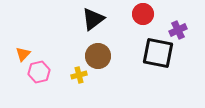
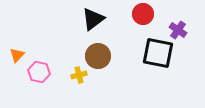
purple cross: rotated 30 degrees counterclockwise
orange triangle: moved 6 px left, 1 px down
pink hexagon: rotated 25 degrees clockwise
